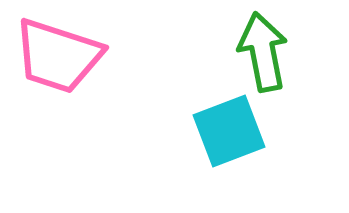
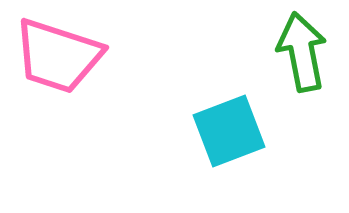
green arrow: moved 39 px right
